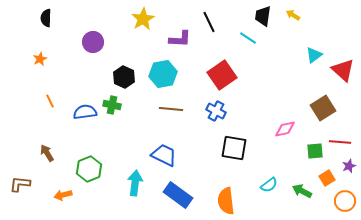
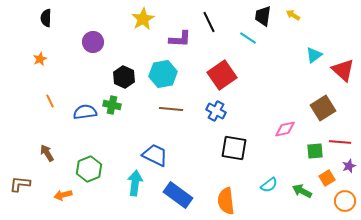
blue trapezoid: moved 9 px left
